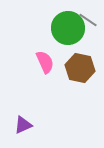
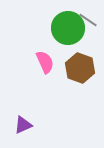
brown hexagon: rotated 8 degrees clockwise
